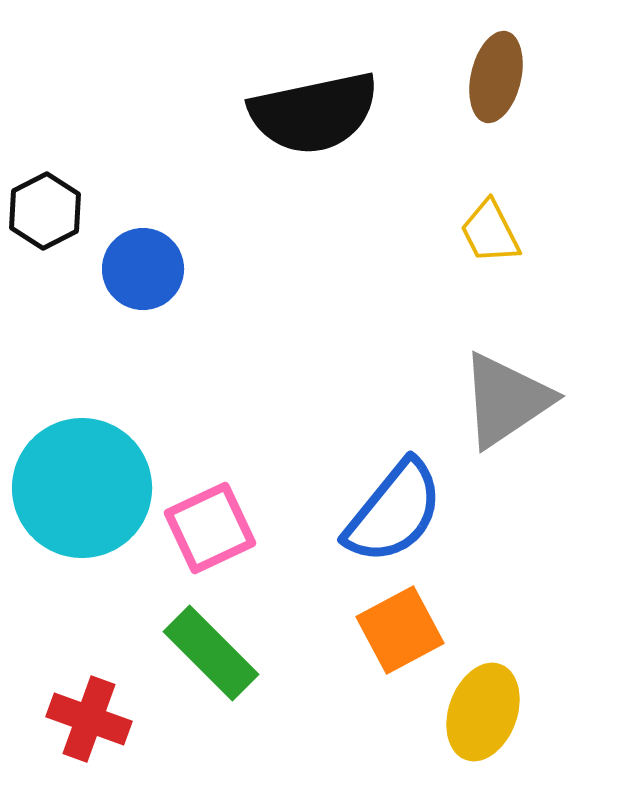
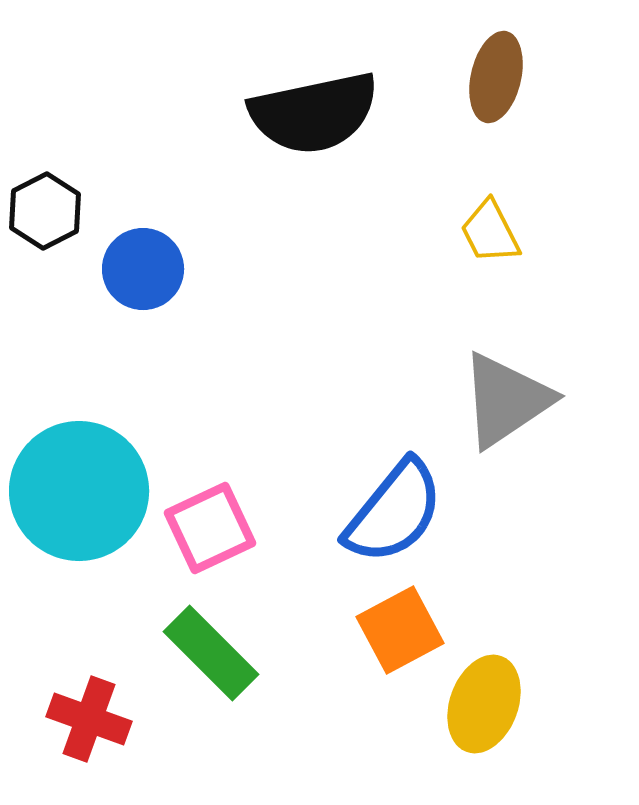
cyan circle: moved 3 px left, 3 px down
yellow ellipse: moved 1 px right, 8 px up
